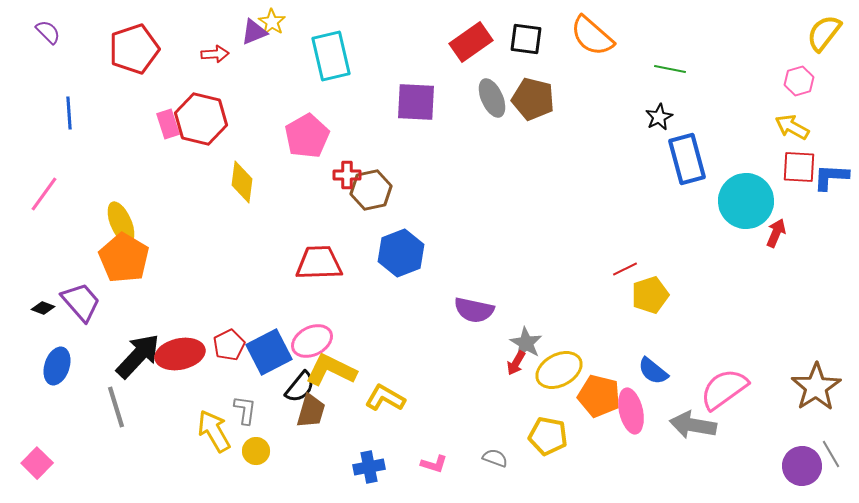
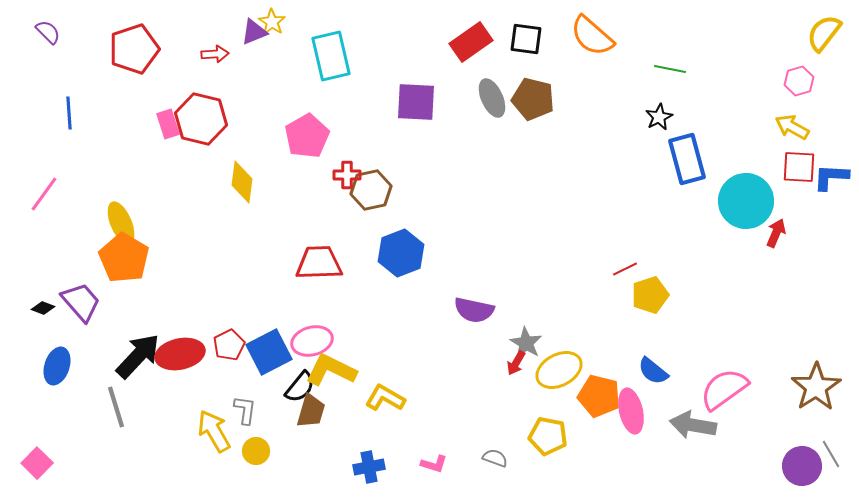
pink ellipse at (312, 341): rotated 12 degrees clockwise
